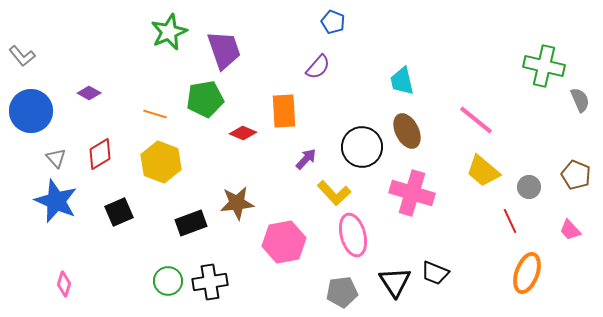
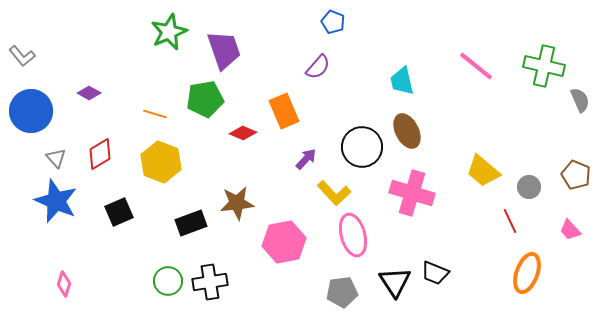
orange rectangle at (284, 111): rotated 20 degrees counterclockwise
pink line at (476, 120): moved 54 px up
